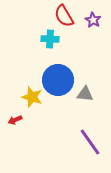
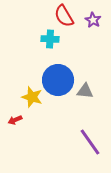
gray triangle: moved 3 px up
